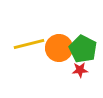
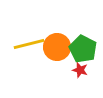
orange circle: moved 2 px left, 1 px up
red star: rotated 21 degrees clockwise
